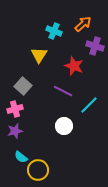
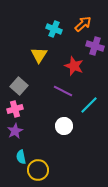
cyan cross: moved 2 px up
gray square: moved 4 px left
purple star: rotated 14 degrees counterclockwise
cyan semicircle: rotated 40 degrees clockwise
